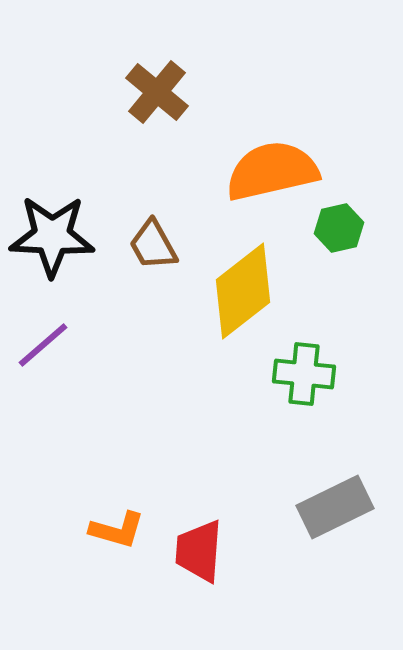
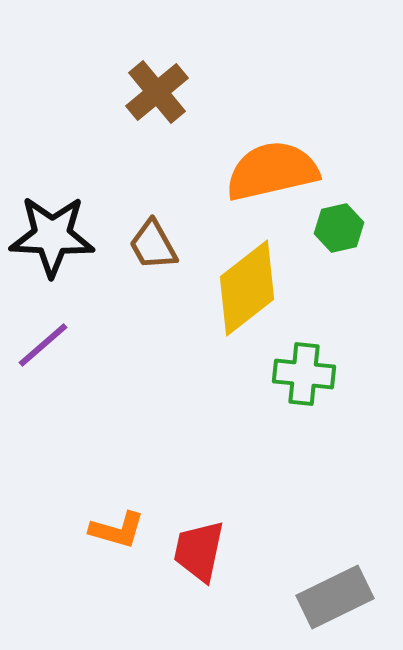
brown cross: rotated 10 degrees clockwise
yellow diamond: moved 4 px right, 3 px up
gray rectangle: moved 90 px down
red trapezoid: rotated 8 degrees clockwise
